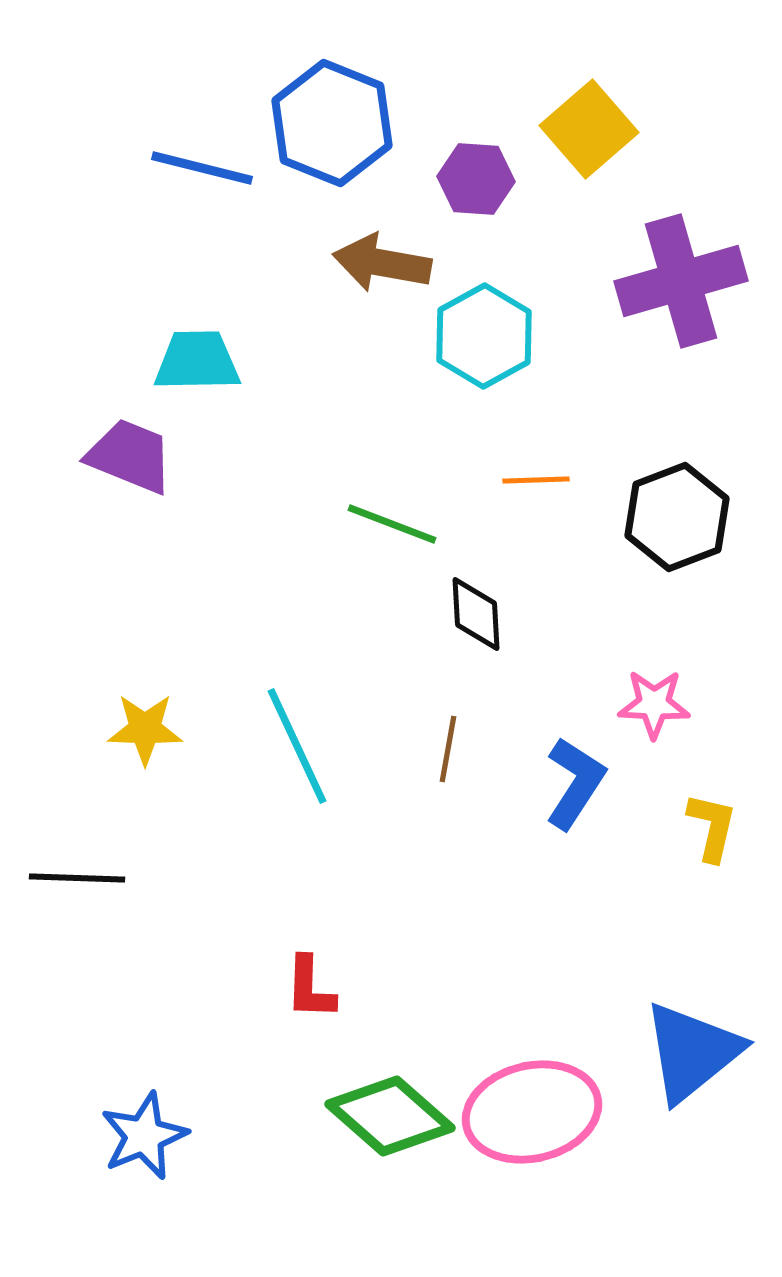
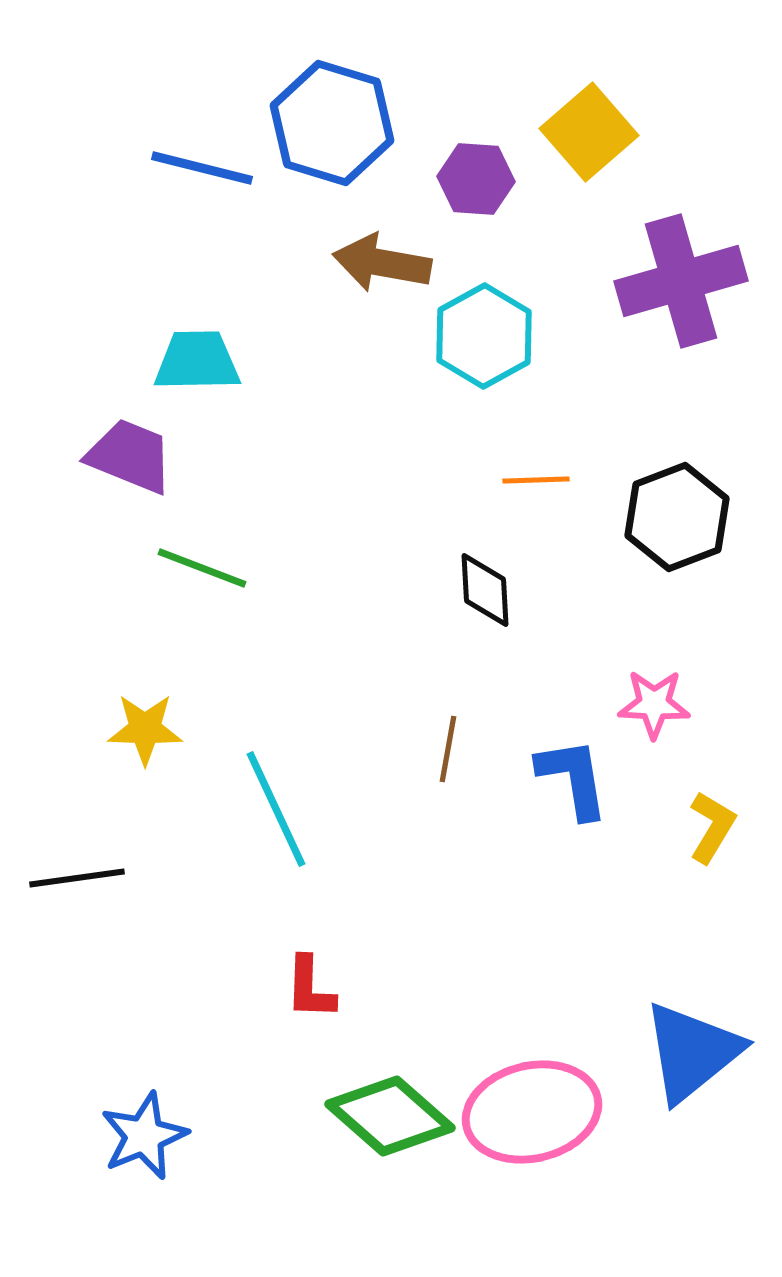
blue hexagon: rotated 5 degrees counterclockwise
yellow square: moved 3 px down
green line: moved 190 px left, 44 px down
black diamond: moved 9 px right, 24 px up
cyan line: moved 21 px left, 63 px down
blue L-shape: moved 2 px left, 5 px up; rotated 42 degrees counterclockwise
yellow L-shape: rotated 18 degrees clockwise
black line: rotated 10 degrees counterclockwise
